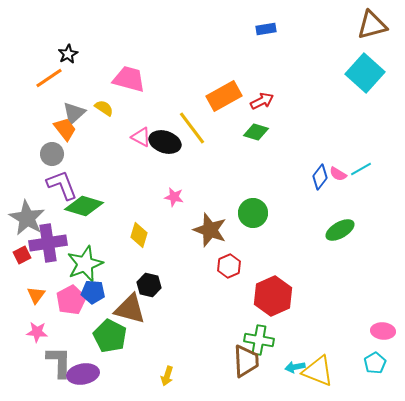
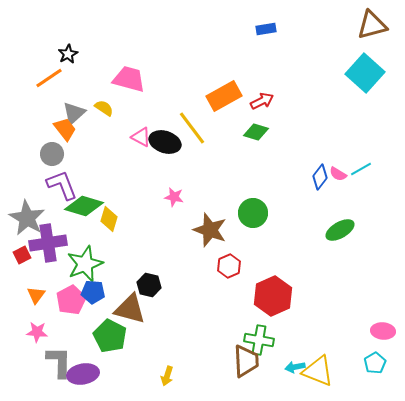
yellow diamond at (139, 235): moved 30 px left, 16 px up
